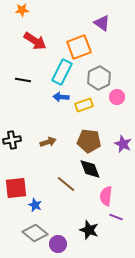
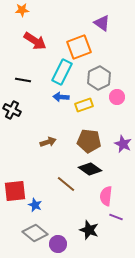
black cross: moved 30 px up; rotated 36 degrees clockwise
black diamond: rotated 35 degrees counterclockwise
red square: moved 1 px left, 3 px down
